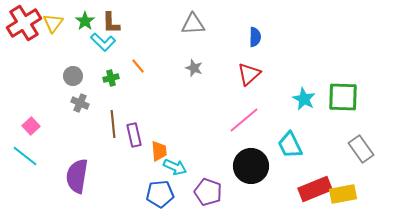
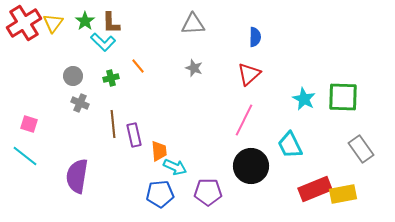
pink line: rotated 24 degrees counterclockwise
pink square: moved 2 px left, 2 px up; rotated 30 degrees counterclockwise
purple pentagon: rotated 20 degrees counterclockwise
